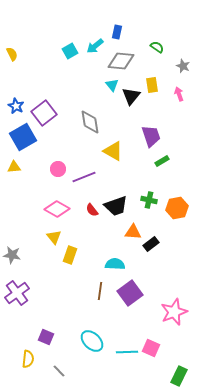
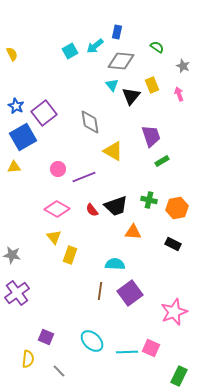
yellow rectangle at (152, 85): rotated 14 degrees counterclockwise
black rectangle at (151, 244): moved 22 px right; rotated 63 degrees clockwise
